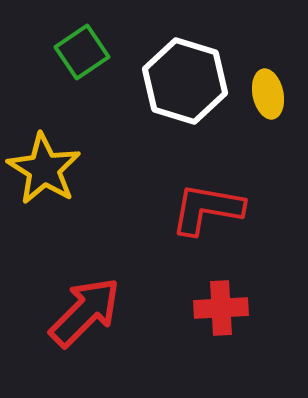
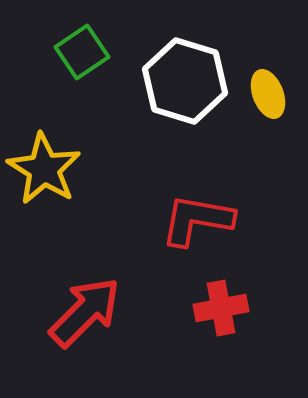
yellow ellipse: rotated 9 degrees counterclockwise
red L-shape: moved 10 px left, 11 px down
red cross: rotated 8 degrees counterclockwise
